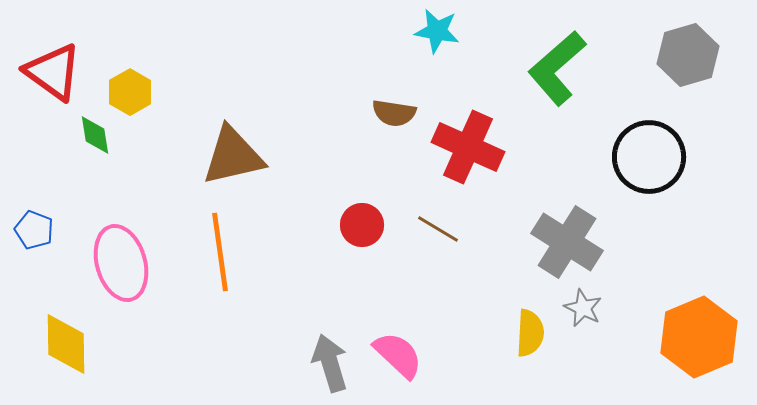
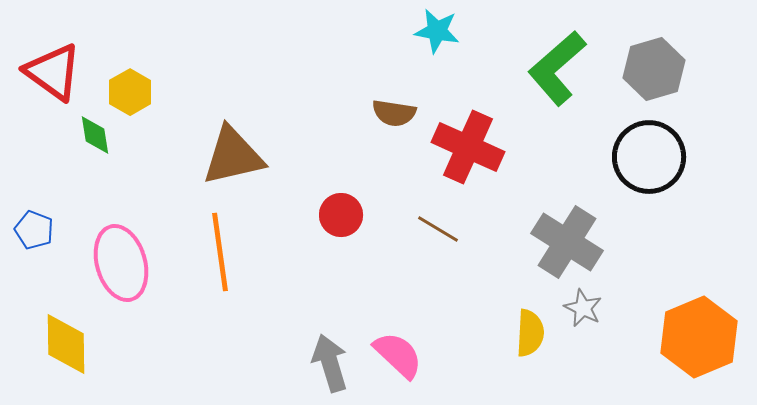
gray hexagon: moved 34 px left, 14 px down
red circle: moved 21 px left, 10 px up
